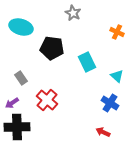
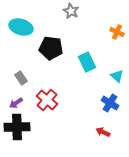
gray star: moved 2 px left, 2 px up
black pentagon: moved 1 px left
purple arrow: moved 4 px right
